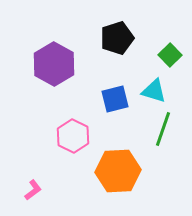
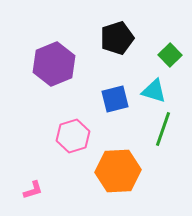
purple hexagon: rotated 9 degrees clockwise
pink hexagon: rotated 16 degrees clockwise
pink L-shape: rotated 20 degrees clockwise
